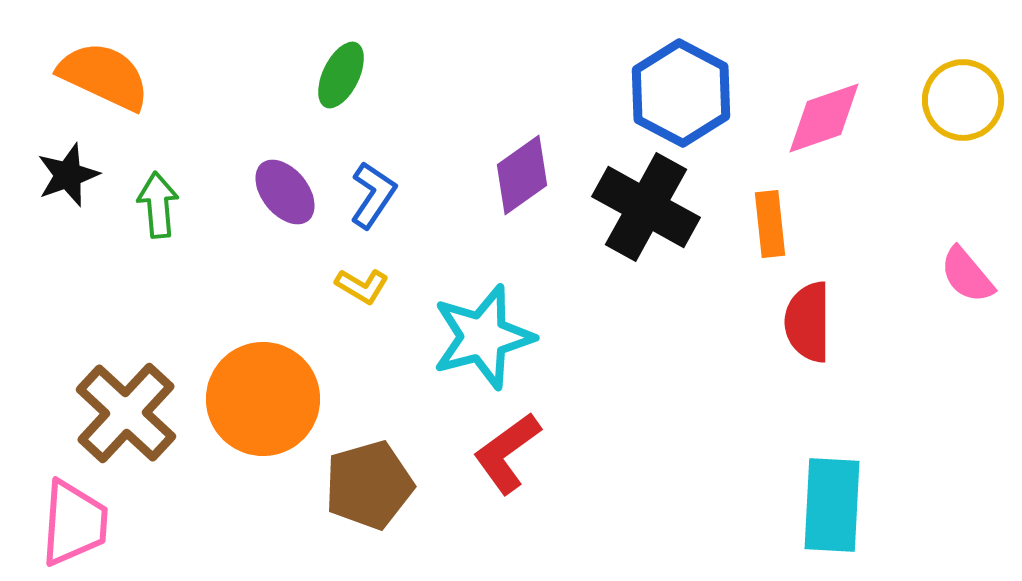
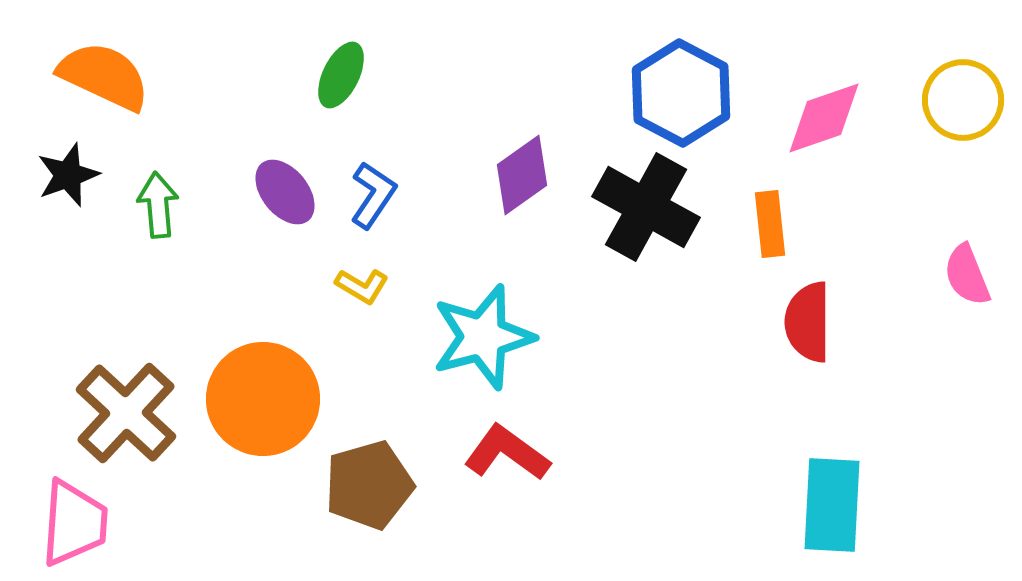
pink semicircle: rotated 18 degrees clockwise
red L-shape: rotated 72 degrees clockwise
